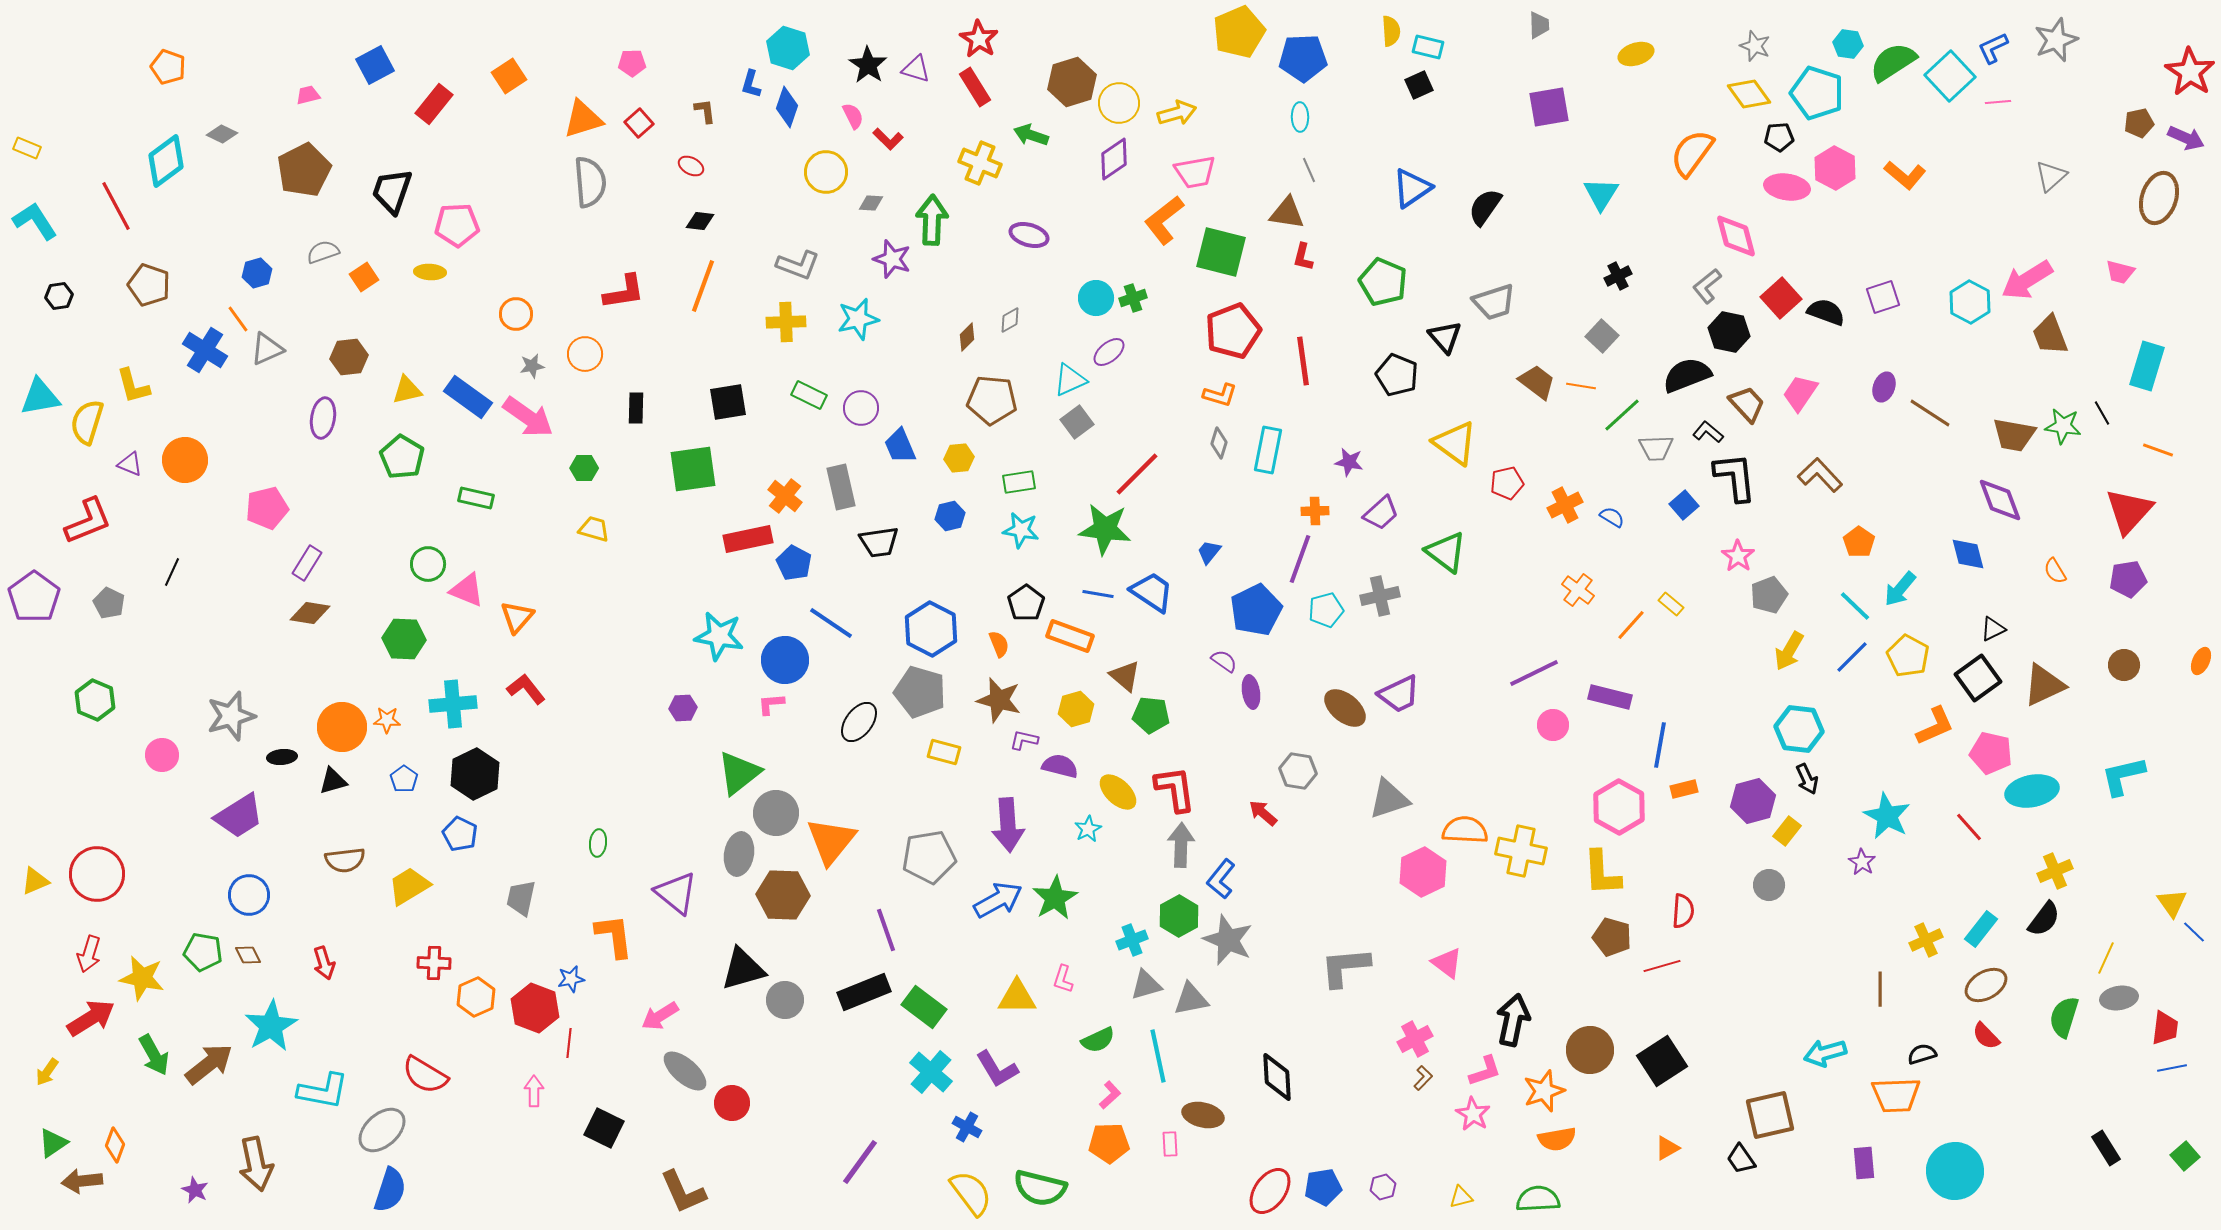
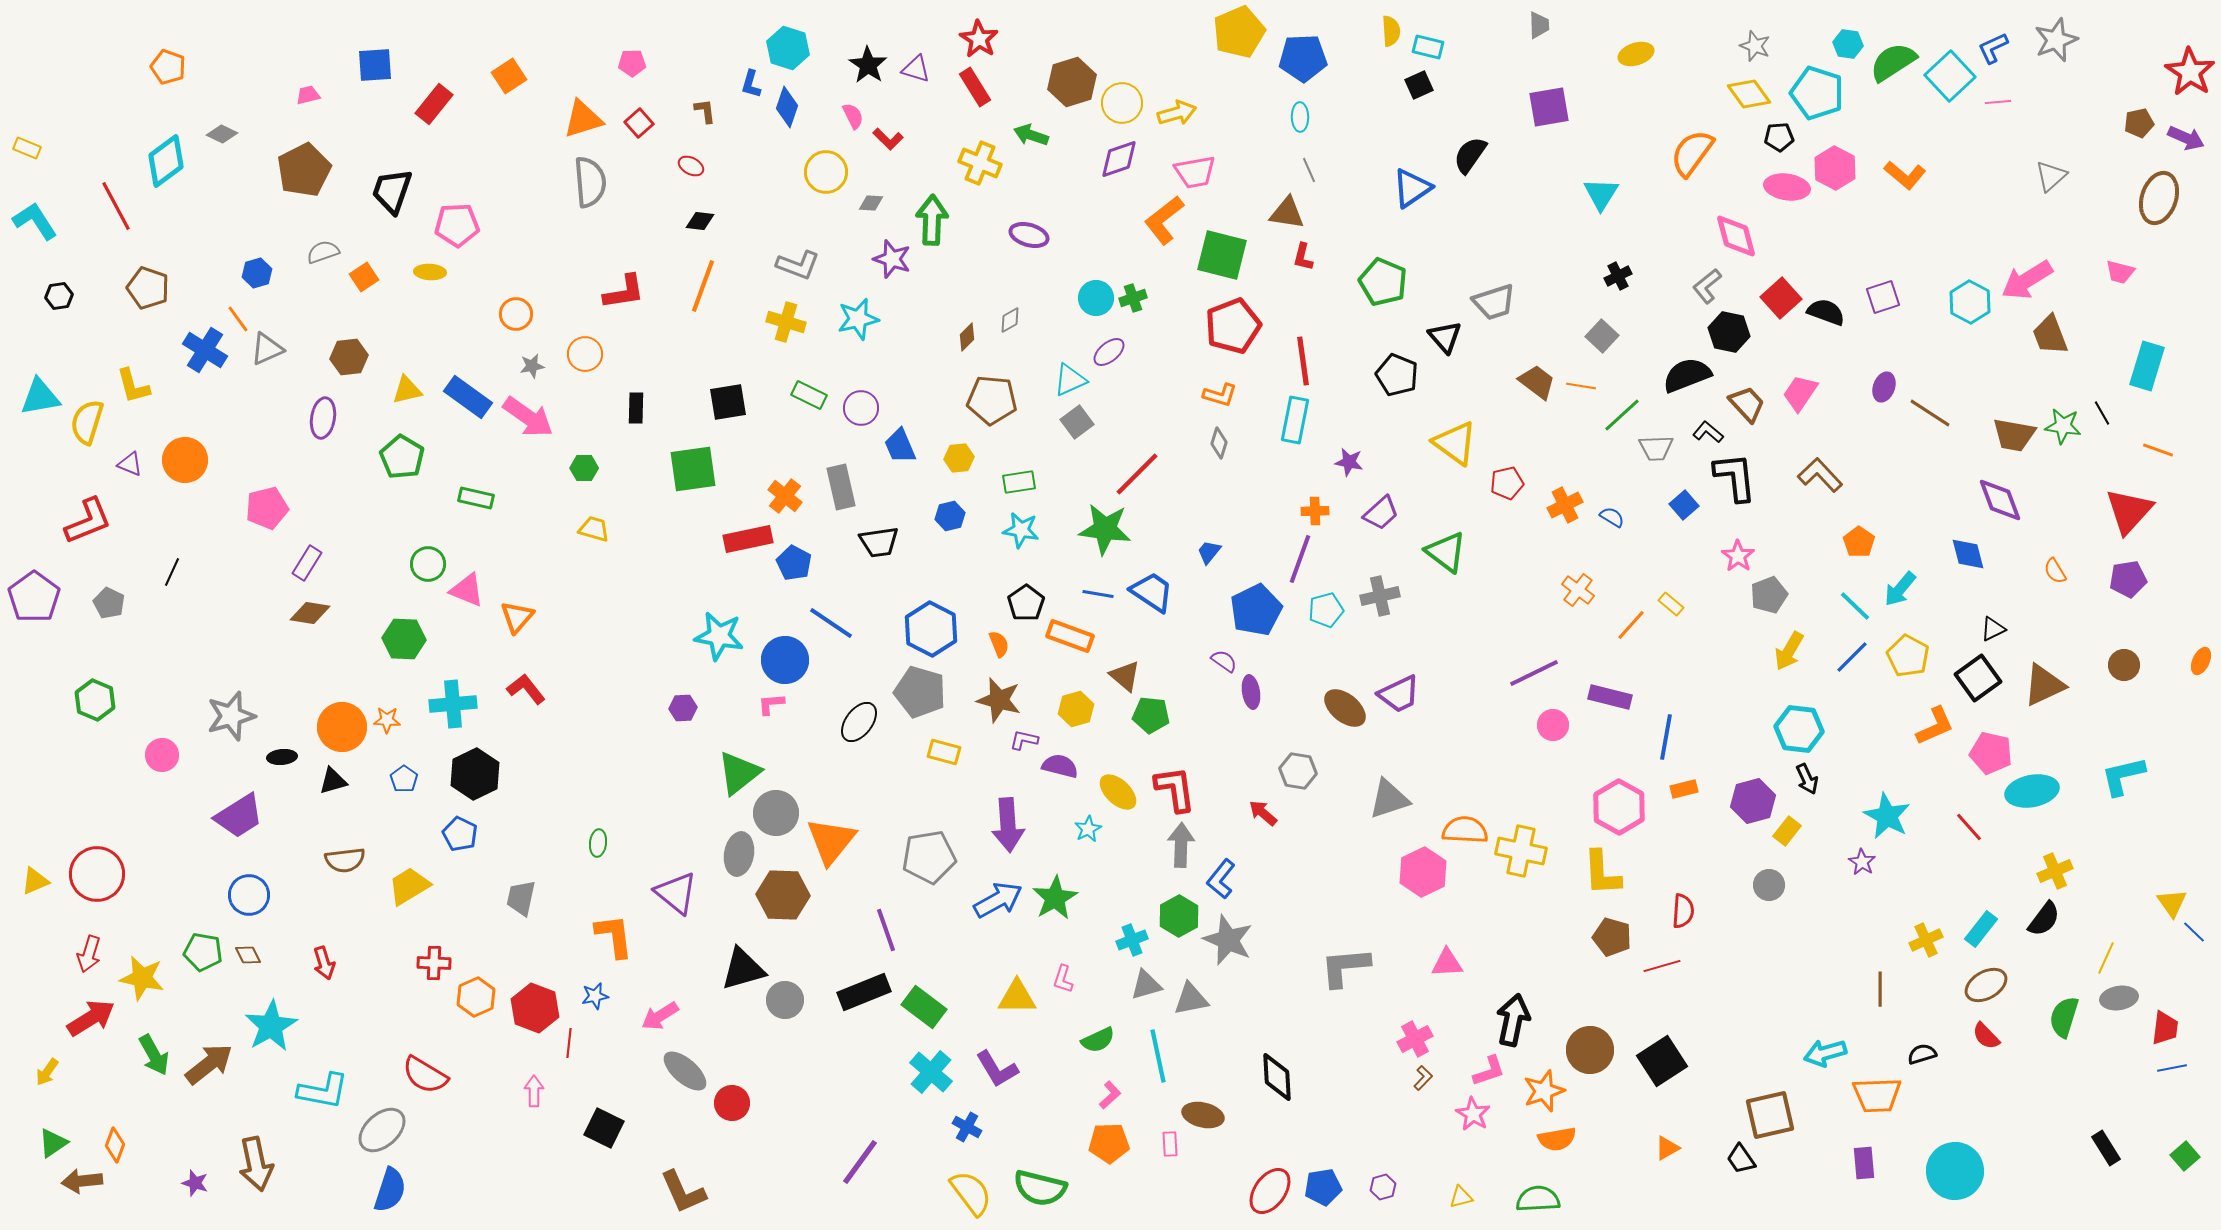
blue square at (375, 65): rotated 24 degrees clockwise
yellow circle at (1119, 103): moved 3 px right
purple diamond at (1114, 159): moved 5 px right; rotated 15 degrees clockwise
black semicircle at (1485, 207): moved 15 px left, 52 px up
green square at (1221, 252): moved 1 px right, 3 px down
brown pentagon at (149, 285): moved 1 px left, 3 px down
yellow cross at (786, 322): rotated 18 degrees clockwise
red pentagon at (1233, 331): moved 5 px up
cyan rectangle at (1268, 450): moved 27 px right, 30 px up
blue line at (1660, 745): moved 6 px right, 8 px up
pink triangle at (1447, 963): rotated 40 degrees counterclockwise
blue star at (571, 979): moved 24 px right, 17 px down
pink L-shape at (1485, 1071): moved 4 px right
orange trapezoid at (1896, 1095): moved 19 px left
purple star at (195, 1190): moved 7 px up; rotated 8 degrees counterclockwise
